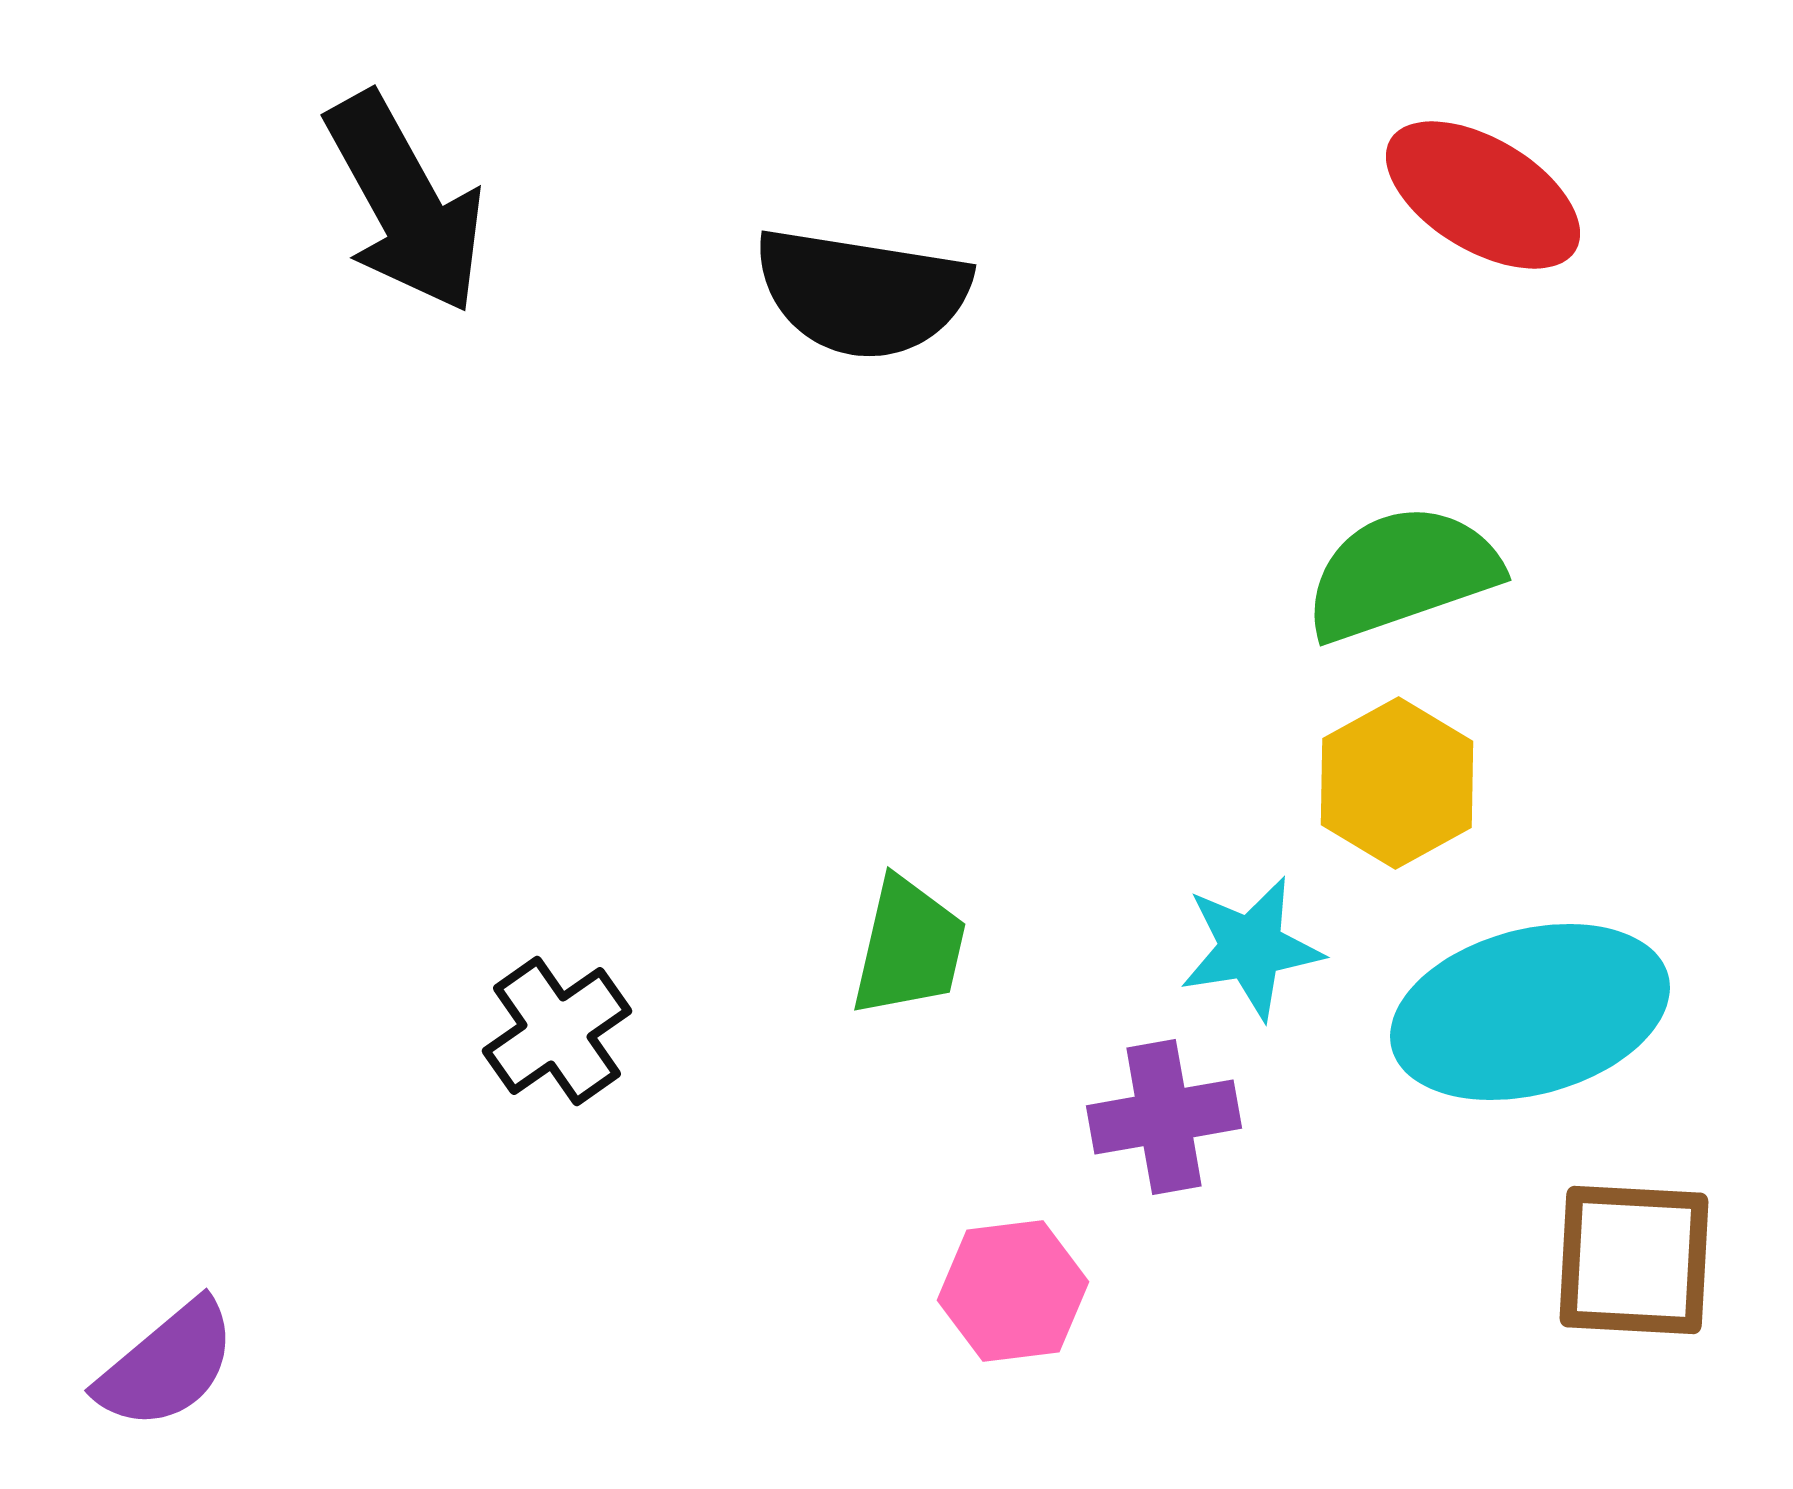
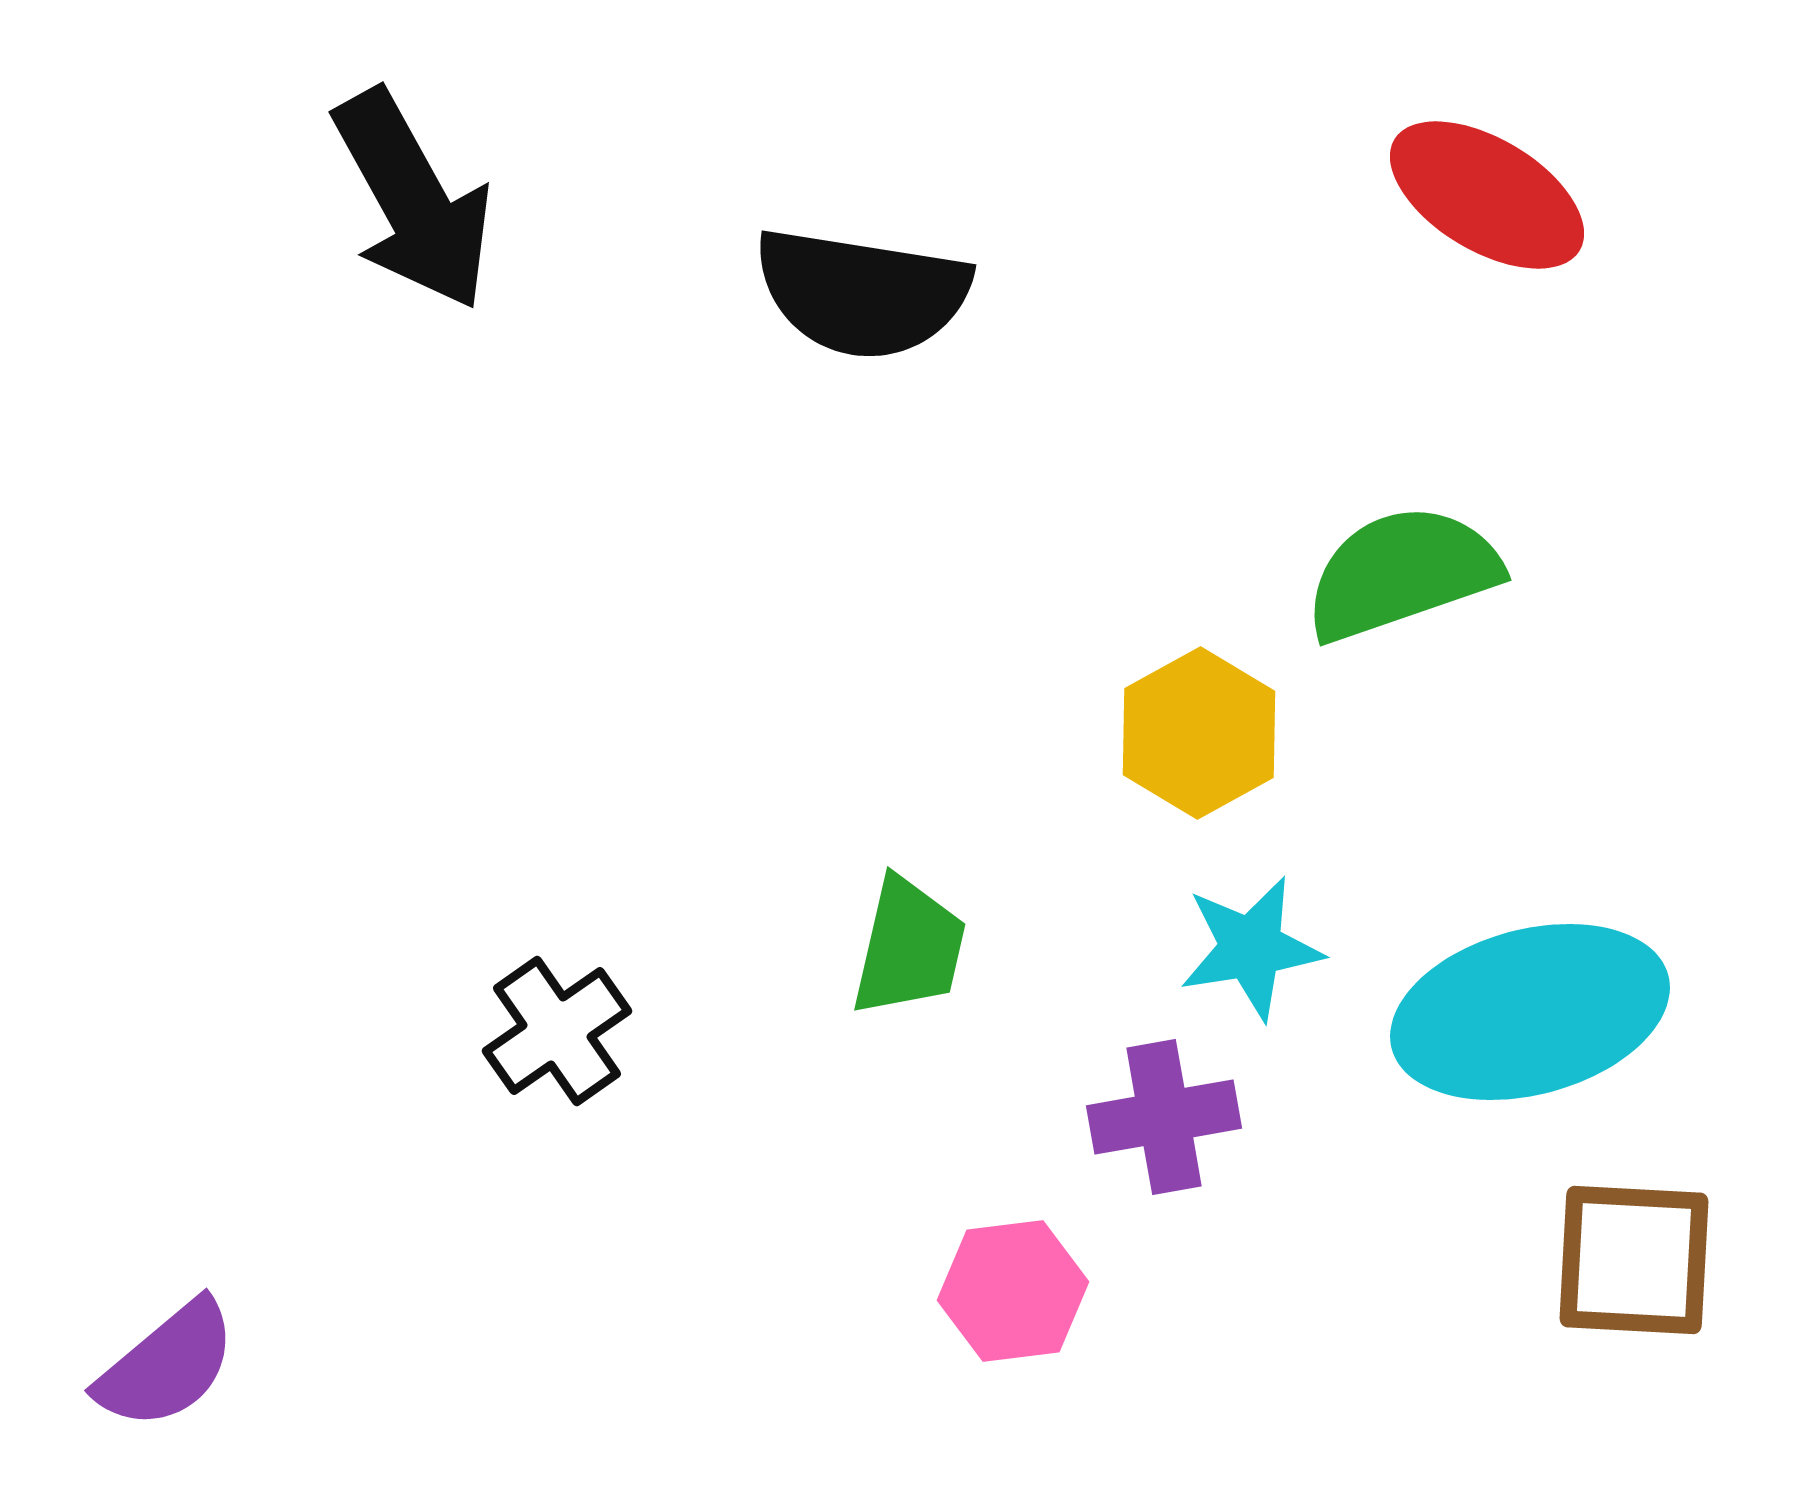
red ellipse: moved 4 px right
black arrow: moved 8 px right, 3 px up
yellow hexagon: moved 198 px left, 50 px up
